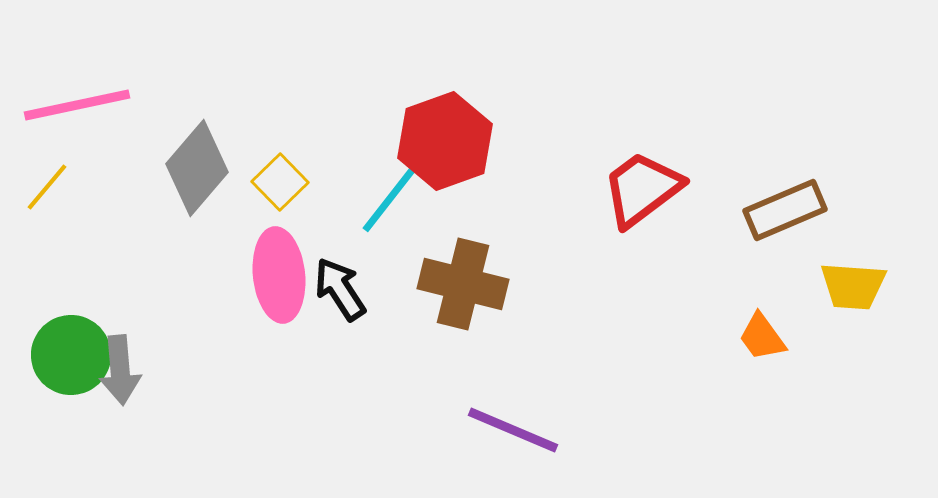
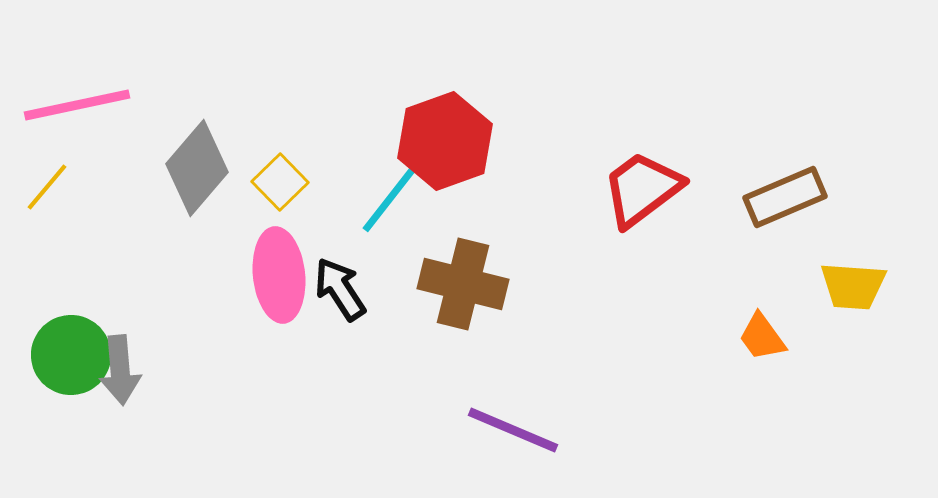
brown rectangle: moved 13 px up
